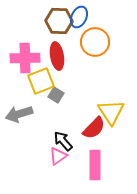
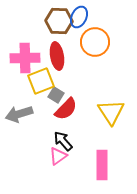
red semicircle: moved 28 px left, 19 px up
pink rectangle: moved 7 px right
